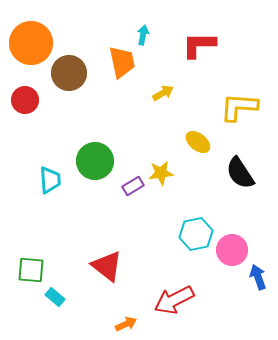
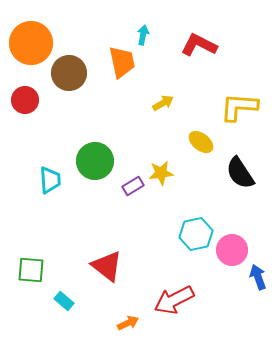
red L-shape: rotated 27 degrees clockwise
yellow arrow: moved 10 px down
yellow ellipse: moved 3 px right
cyan rectangle: moved 9 px right, 4 px down
orange arrow: moved 2 px right, 1 px up
